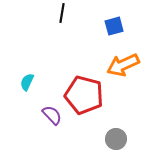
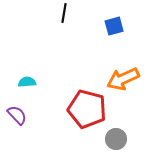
black line: moved 2 px right
orange arrow: moved 14 px down
cyan semicircle: rotated 60 degrees clockwise
red pentagon: moved 3 px right, 14 px down
purple semicircle: moved 35 px left
